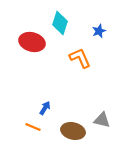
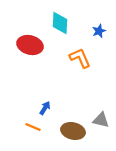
cyan diamond: rotated 15 degrees counterclockwise
red ellipse: moved 2 px left, 3 px down
gray triangle: moved 1 px left
